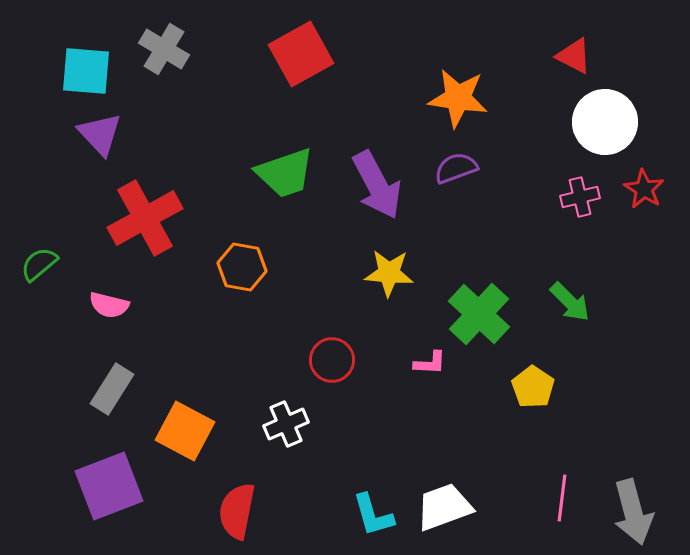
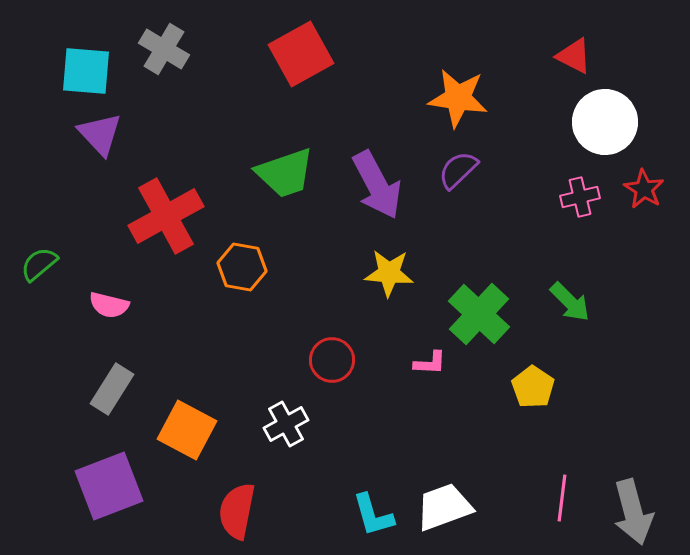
purple semicircle: moved 2 px right, 2 px down; rotated 24 degrees counterclockwise
red cross: moved 21 px right, 2 px up
white cross: rotated 6 degrees counterclockwise
orange square: moved 2 px right, 1 px up
